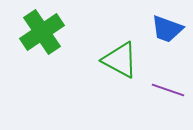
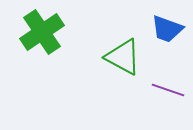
green triangle: moved 3 px right, 3 px up
